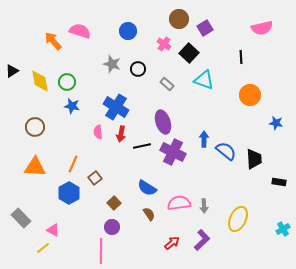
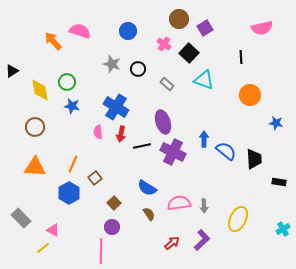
yellow diamond at (40, 81): moved 9 px down
